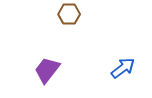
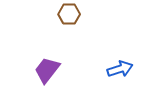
blue arrow: moved 3 px left, 1 px down; rotated 20 degrees clockwise
